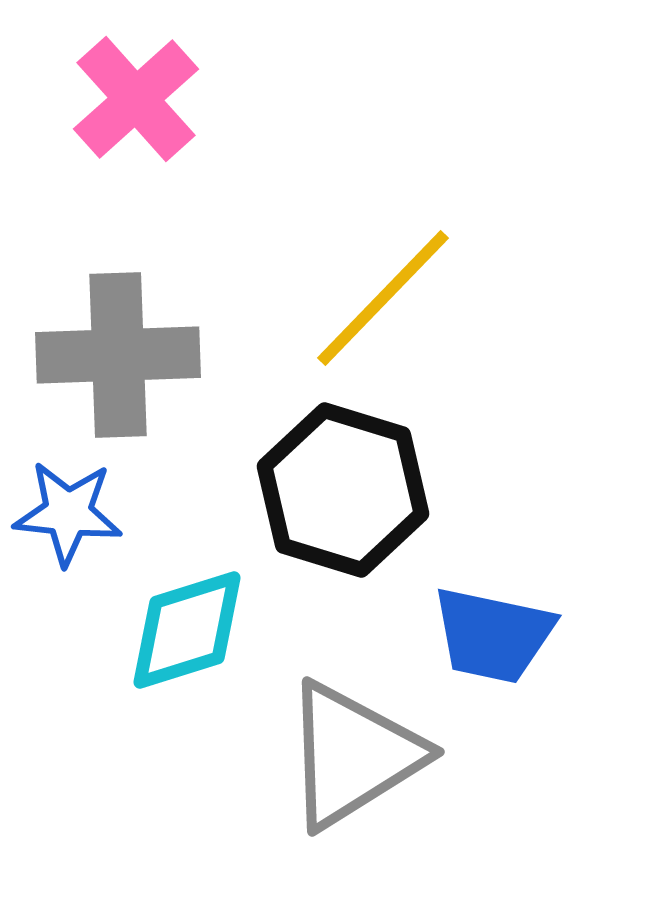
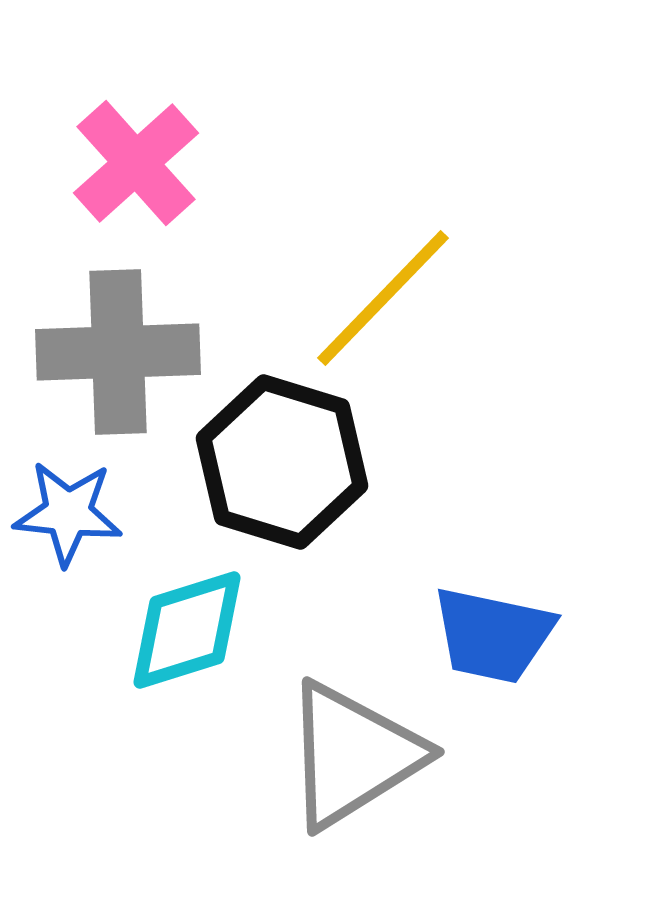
pink cross: moved 64 px down
gray cross: moved 3 px up
black hexagon: moved 61 px left, 28 px up
